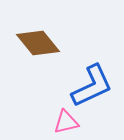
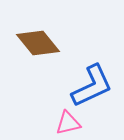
pink triangle: moved 2 px right, 1 px down
